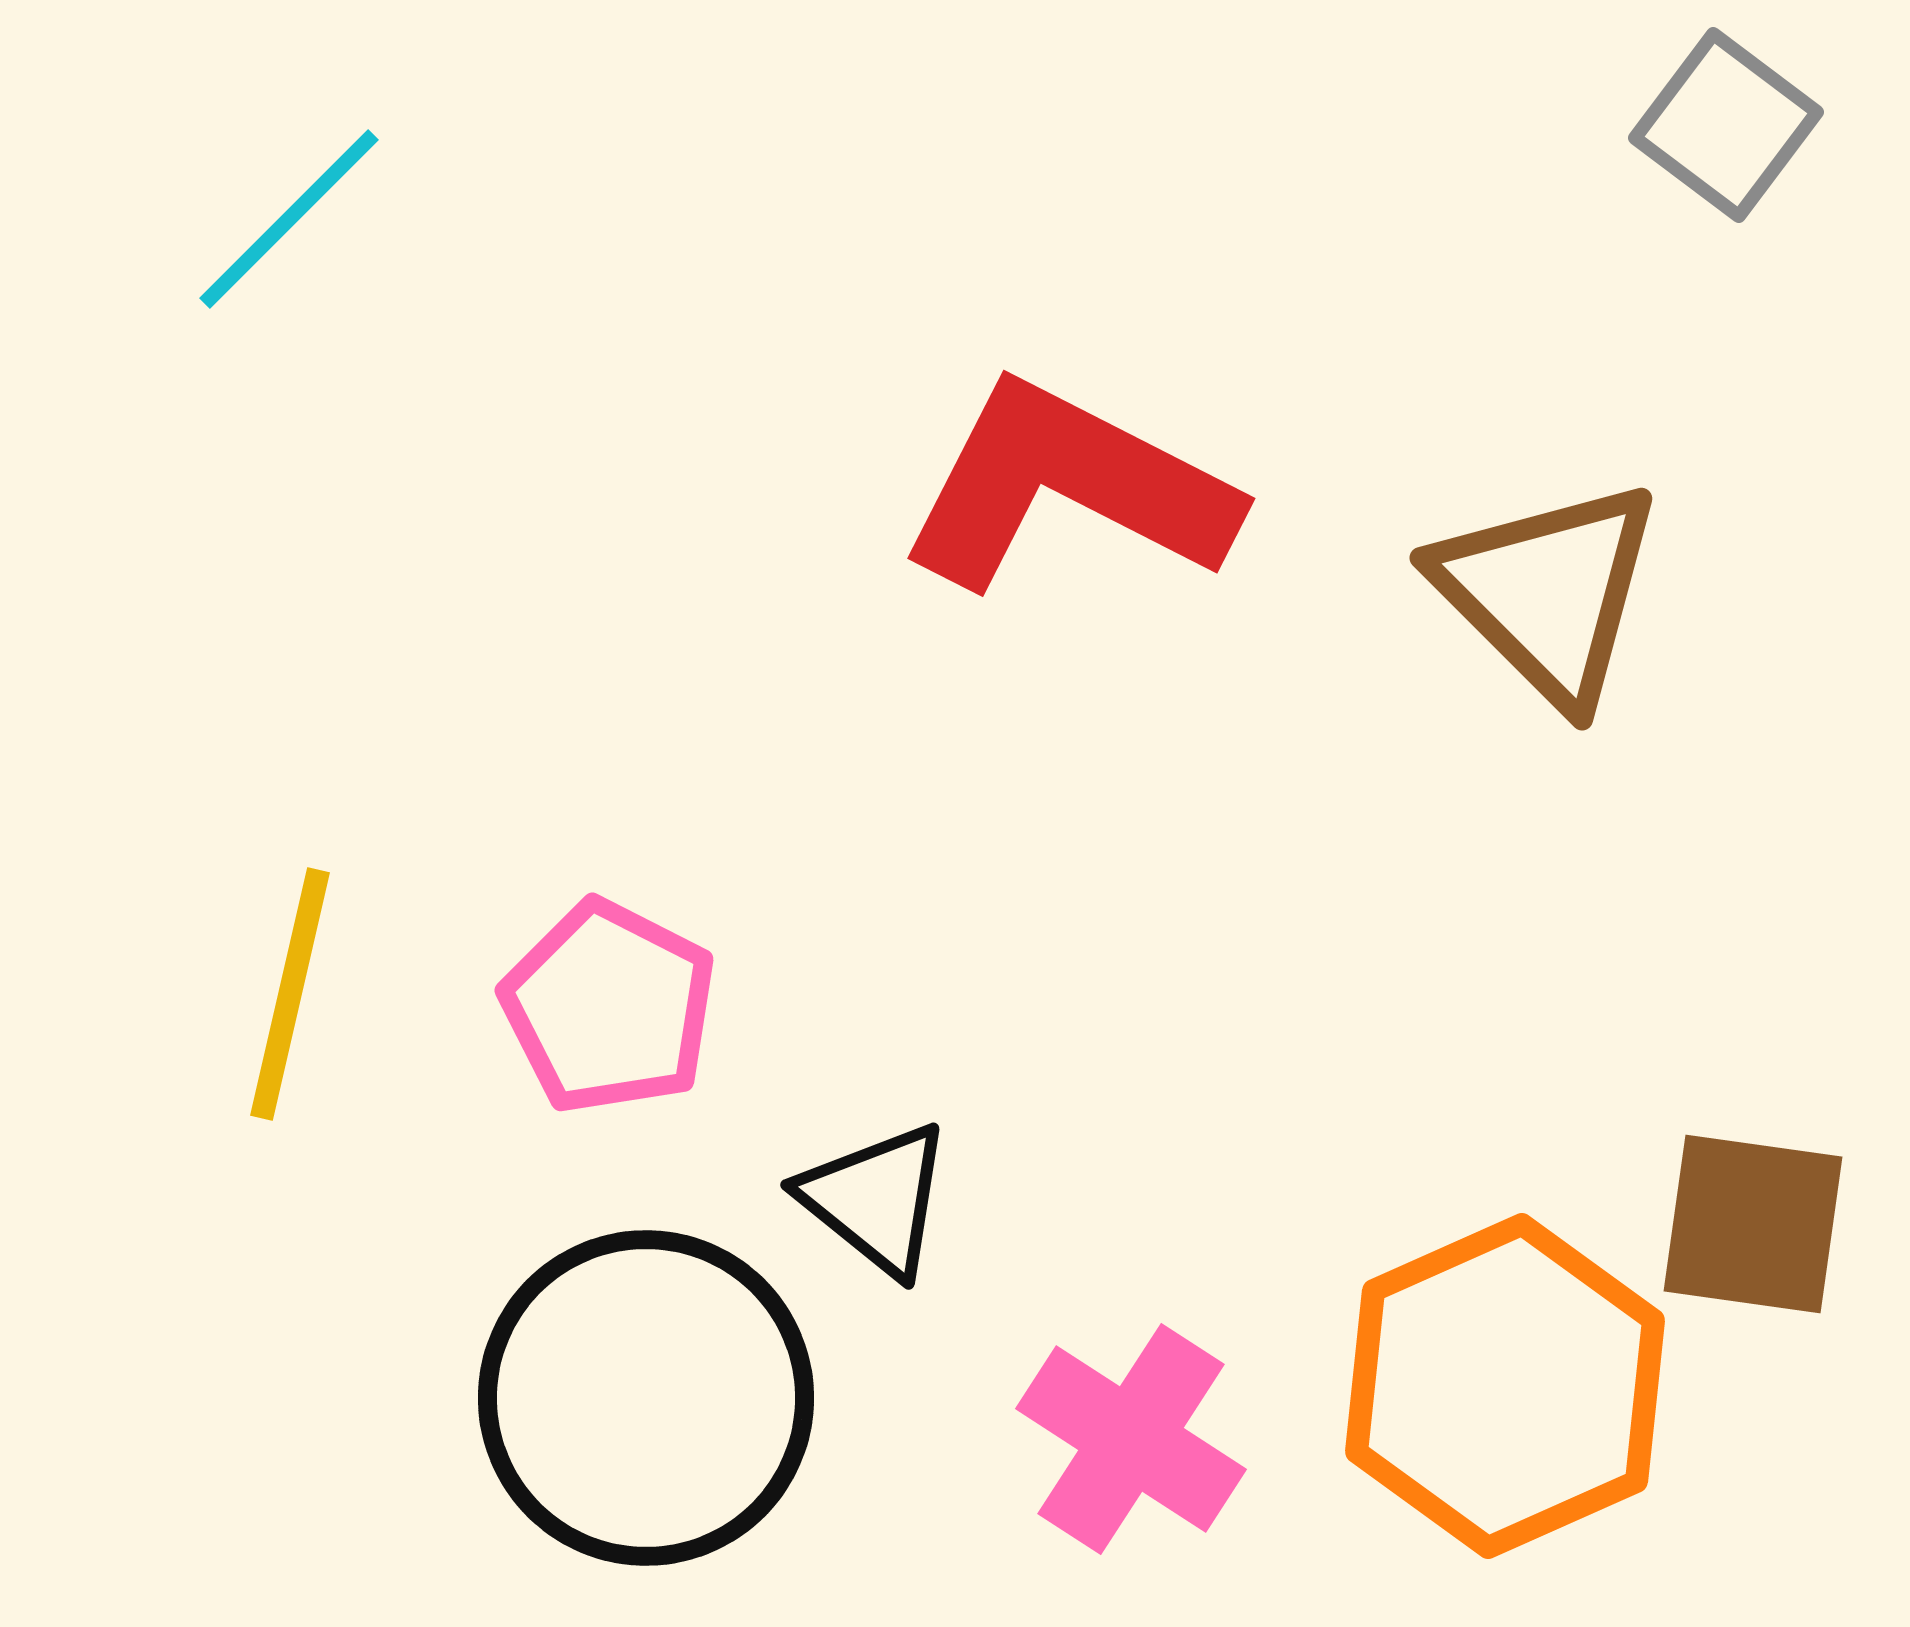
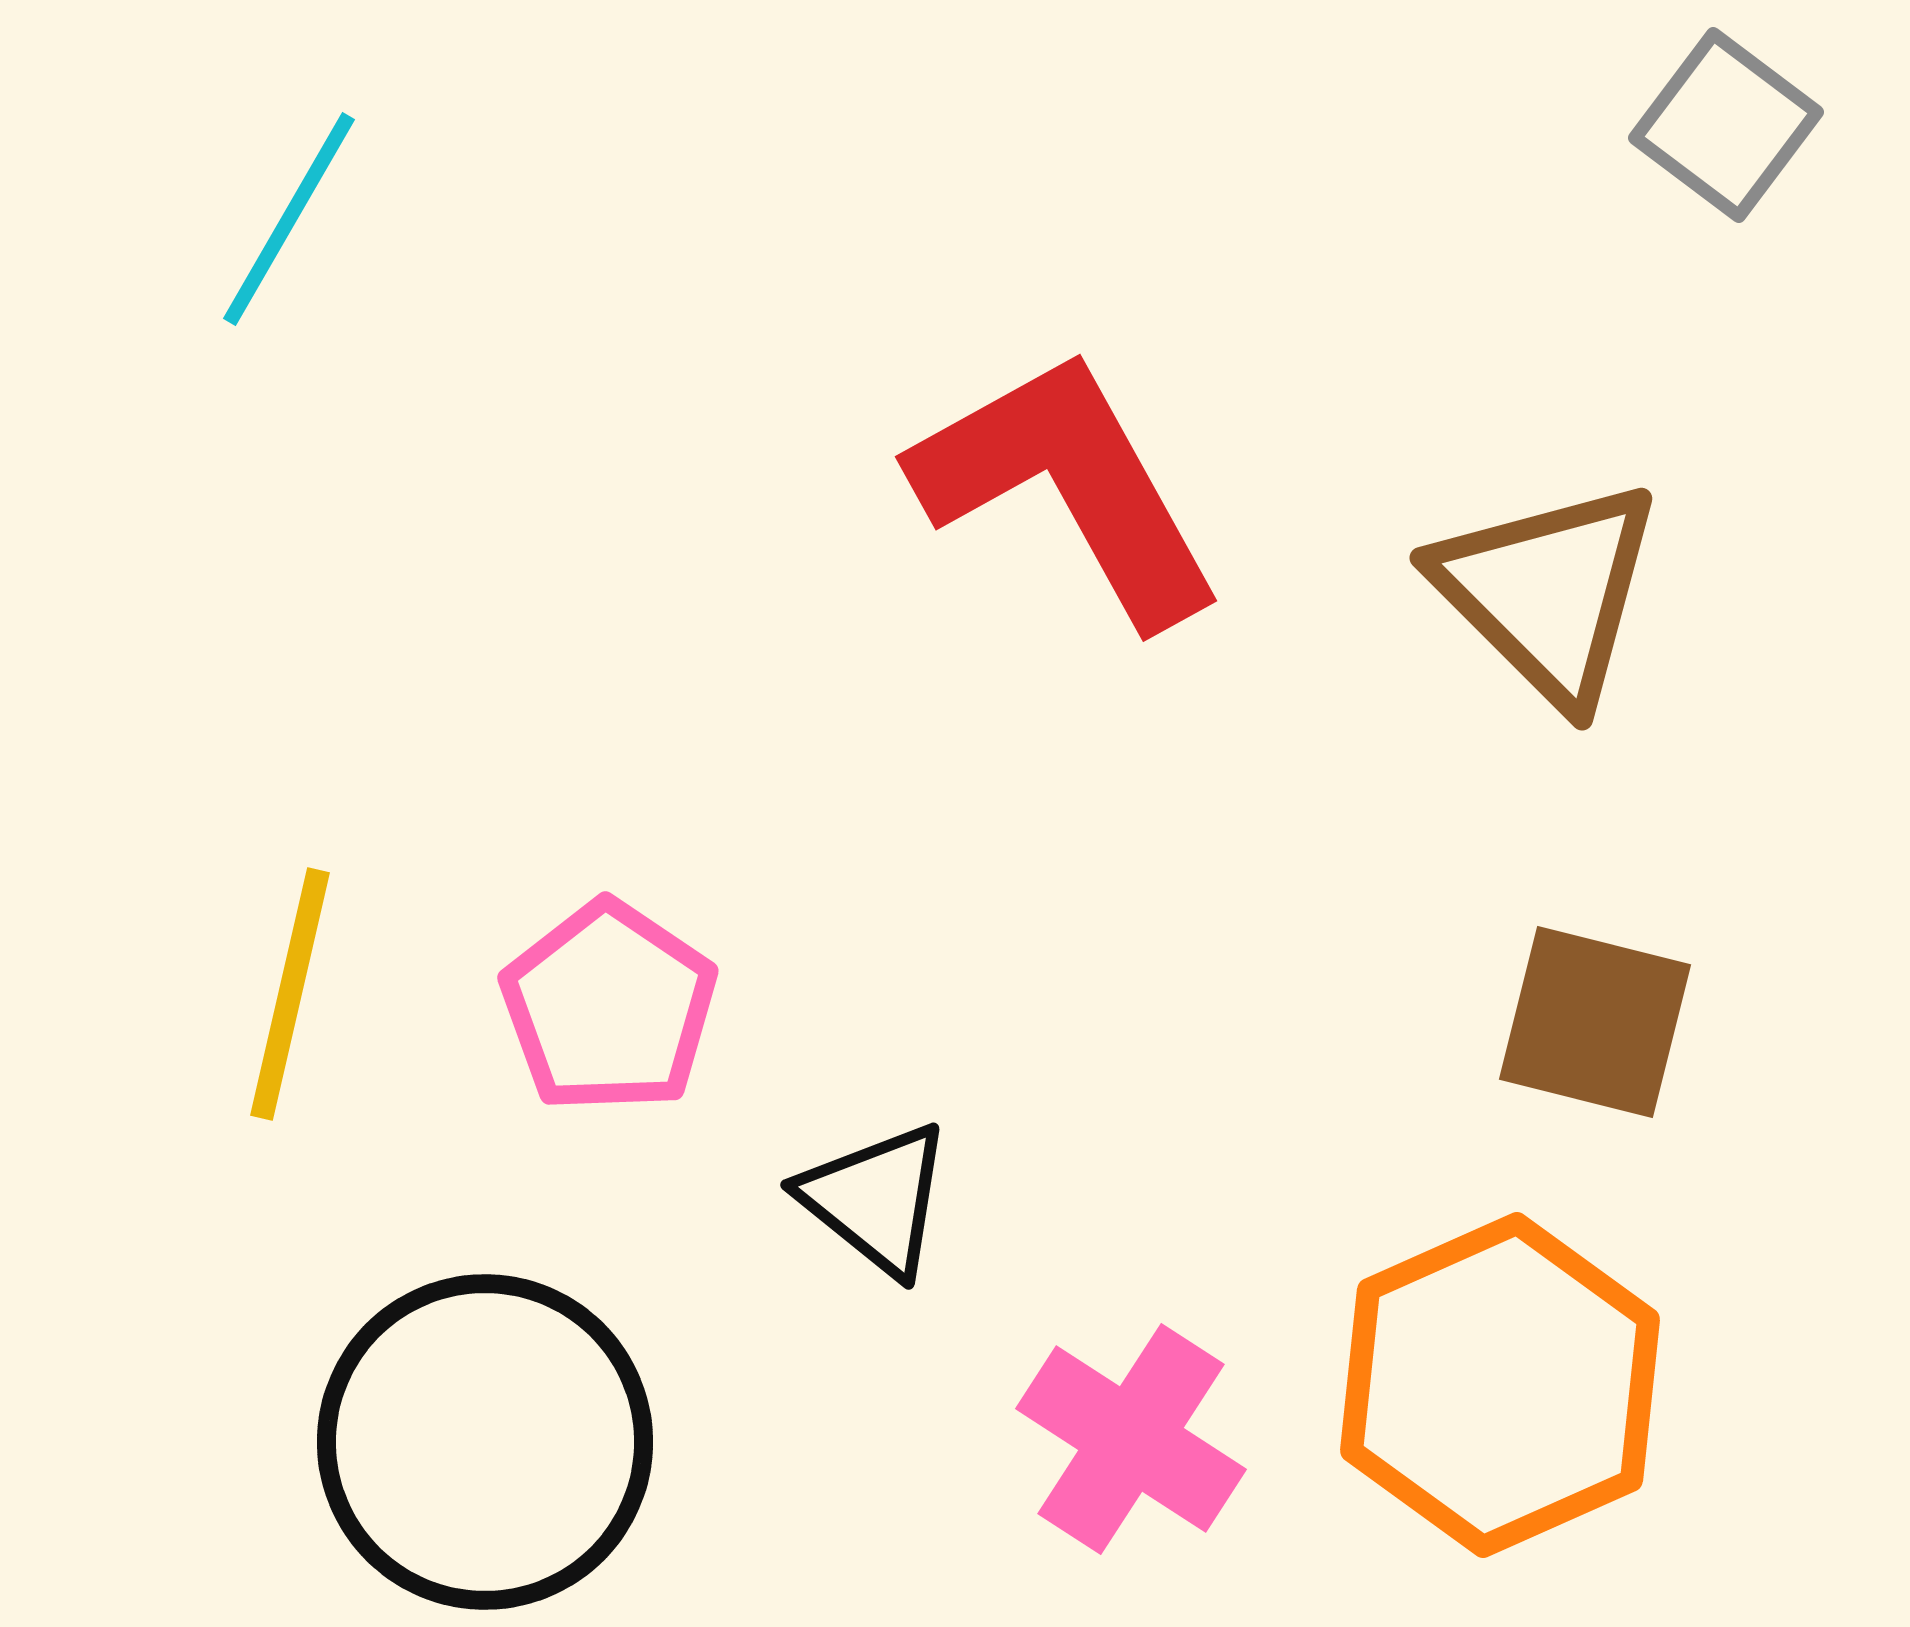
cyan line: rotated 15 degrees counterclockwise
red L-shape: rotated 34 degrees clockwise
pink pentagon: rotated 7 degrees clockwise
brown square: moved 158 px left, 202 px up; rotated 6 degrees clockwise
orange hexagon: moved 5 px left, 1 px up
black circle: moved 161 px left, 44 px down
